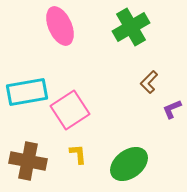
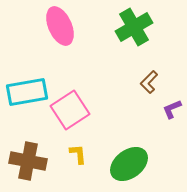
green cross: moved 3 px right
